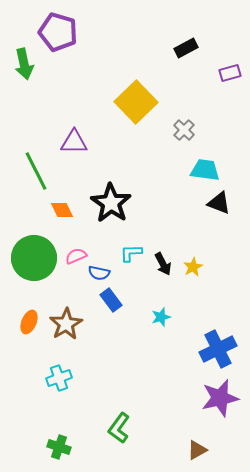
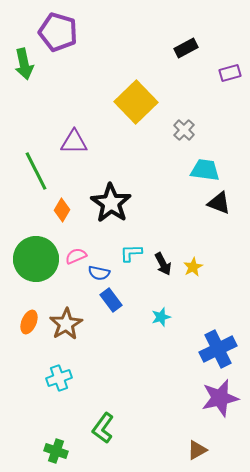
orange diamond: rotated 55 degrees clockwise
green circle: moved 2 px right, 1 px down
green L-shape: moved 16 px left
green cross: moved 3 px left, 4 px down
